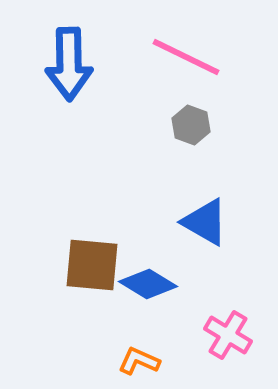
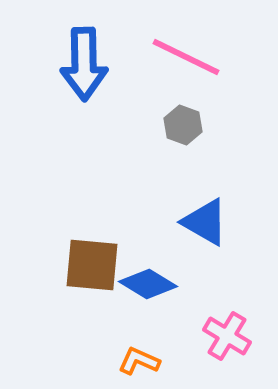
blue arrow: moved 15 px right
gray hexagon: moved 8 px left
pink cross: moved 1 px left, 1 px down
